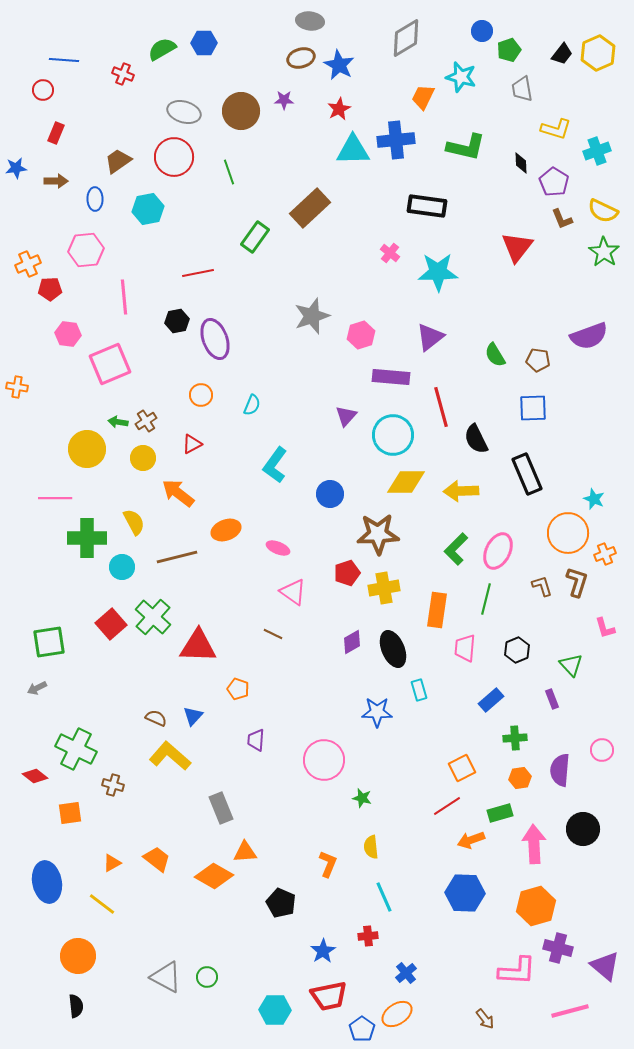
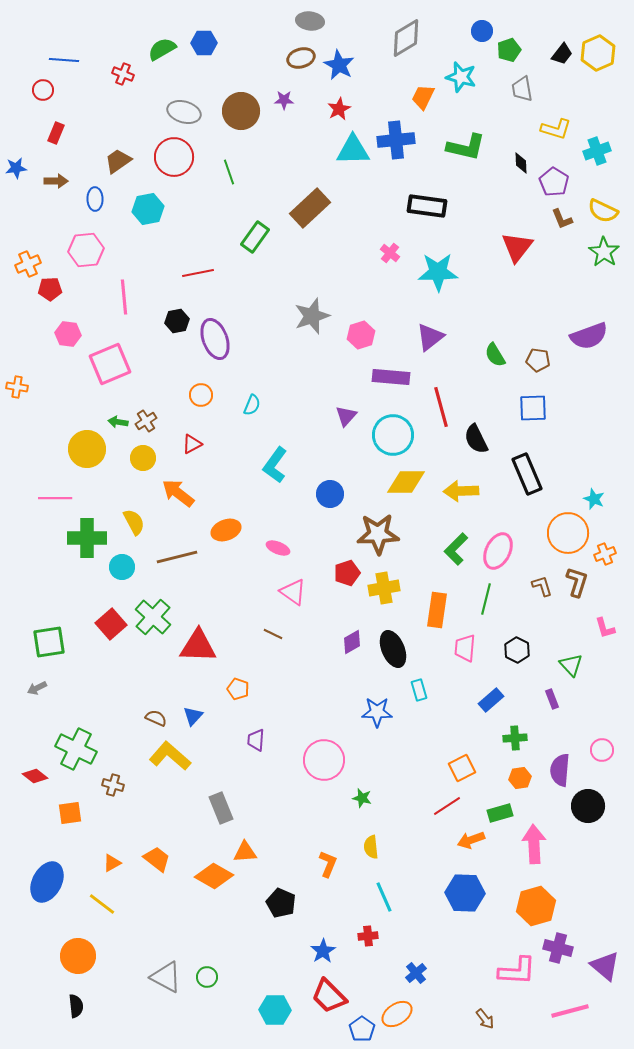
black hexagon at (517, 650): rotated 10 degrees counterclockwise
black circle at (583, 829): moved 5 px right, 23 px up
blue ellipse at (47, 882): rotated 39 degrees clockwise
blue cross at (406, 973): moved 10 px right
red trapezoid at (329, 996): rotated 57 degrees clockwise
